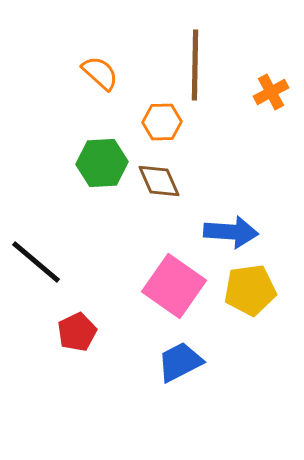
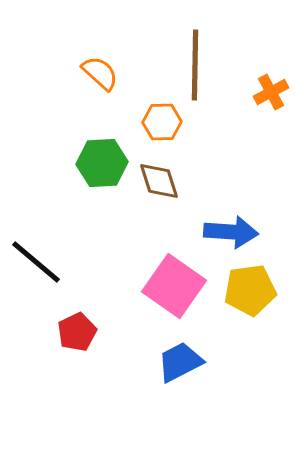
brown diamond: rotated 6 degrees clockwise
